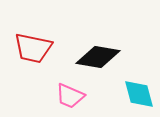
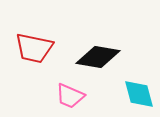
red trapezoid: moved 1 px right
